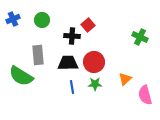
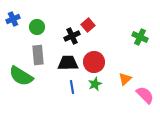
green circle: moved 5 px left, 7 px down
black cross: rotated 28 degrees counterclockwise
green star: rotated 24 degrees counterclockwise
pink semicircle: rotated 150 degrees clockwise
